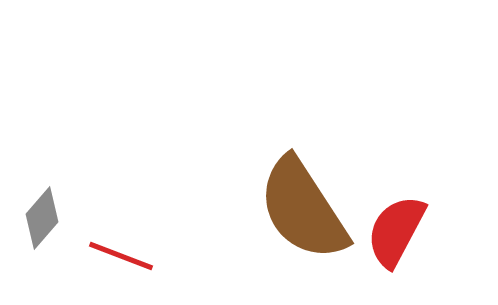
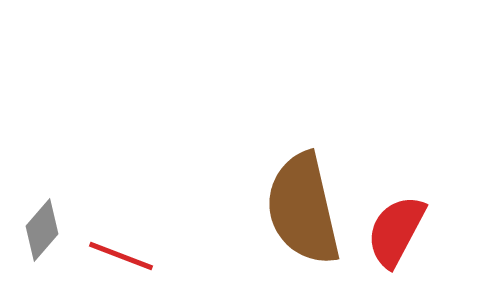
brown semicircle: rotated 20 degrees clockwise
gray diamond: moved 12 px down
